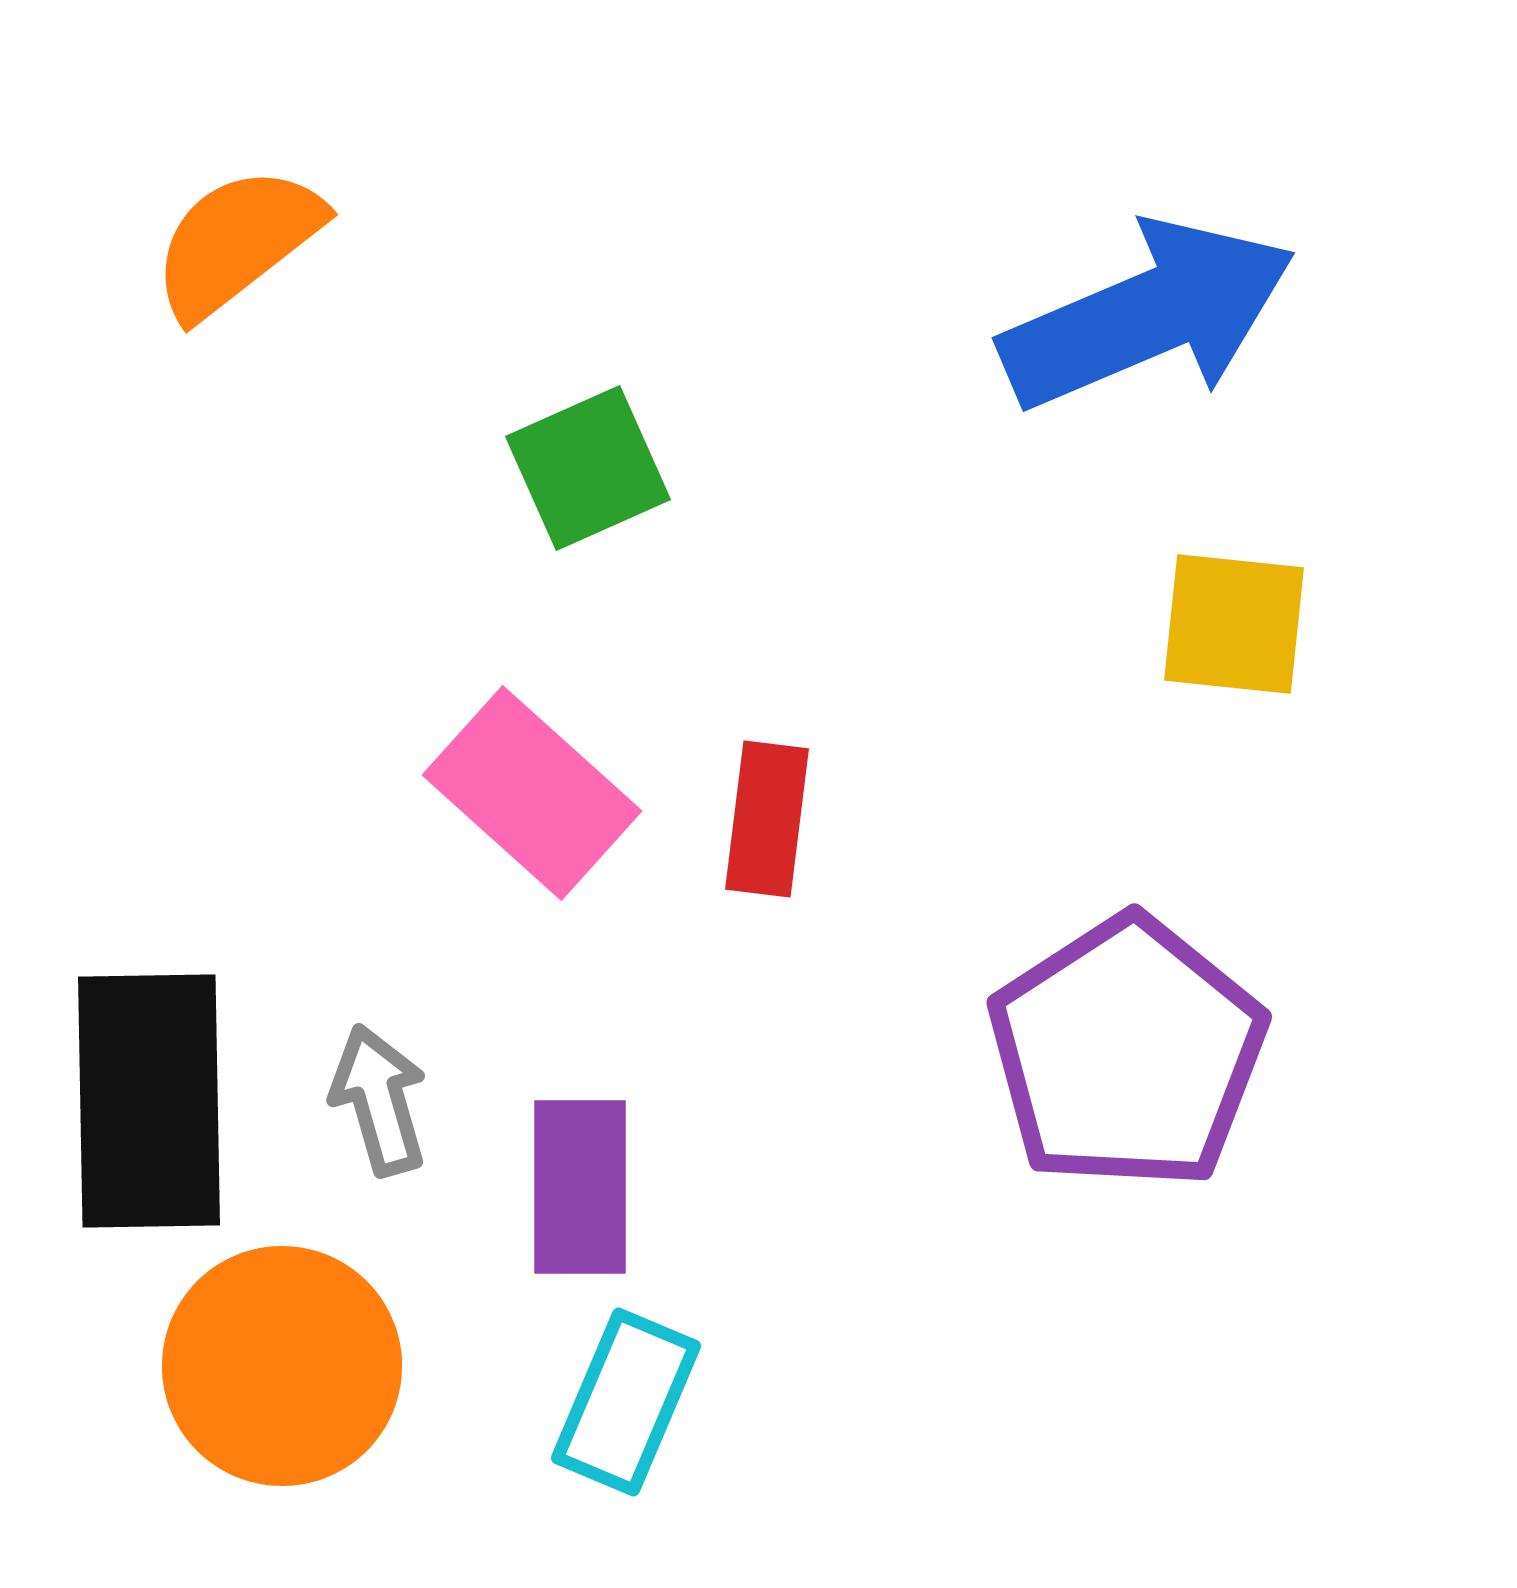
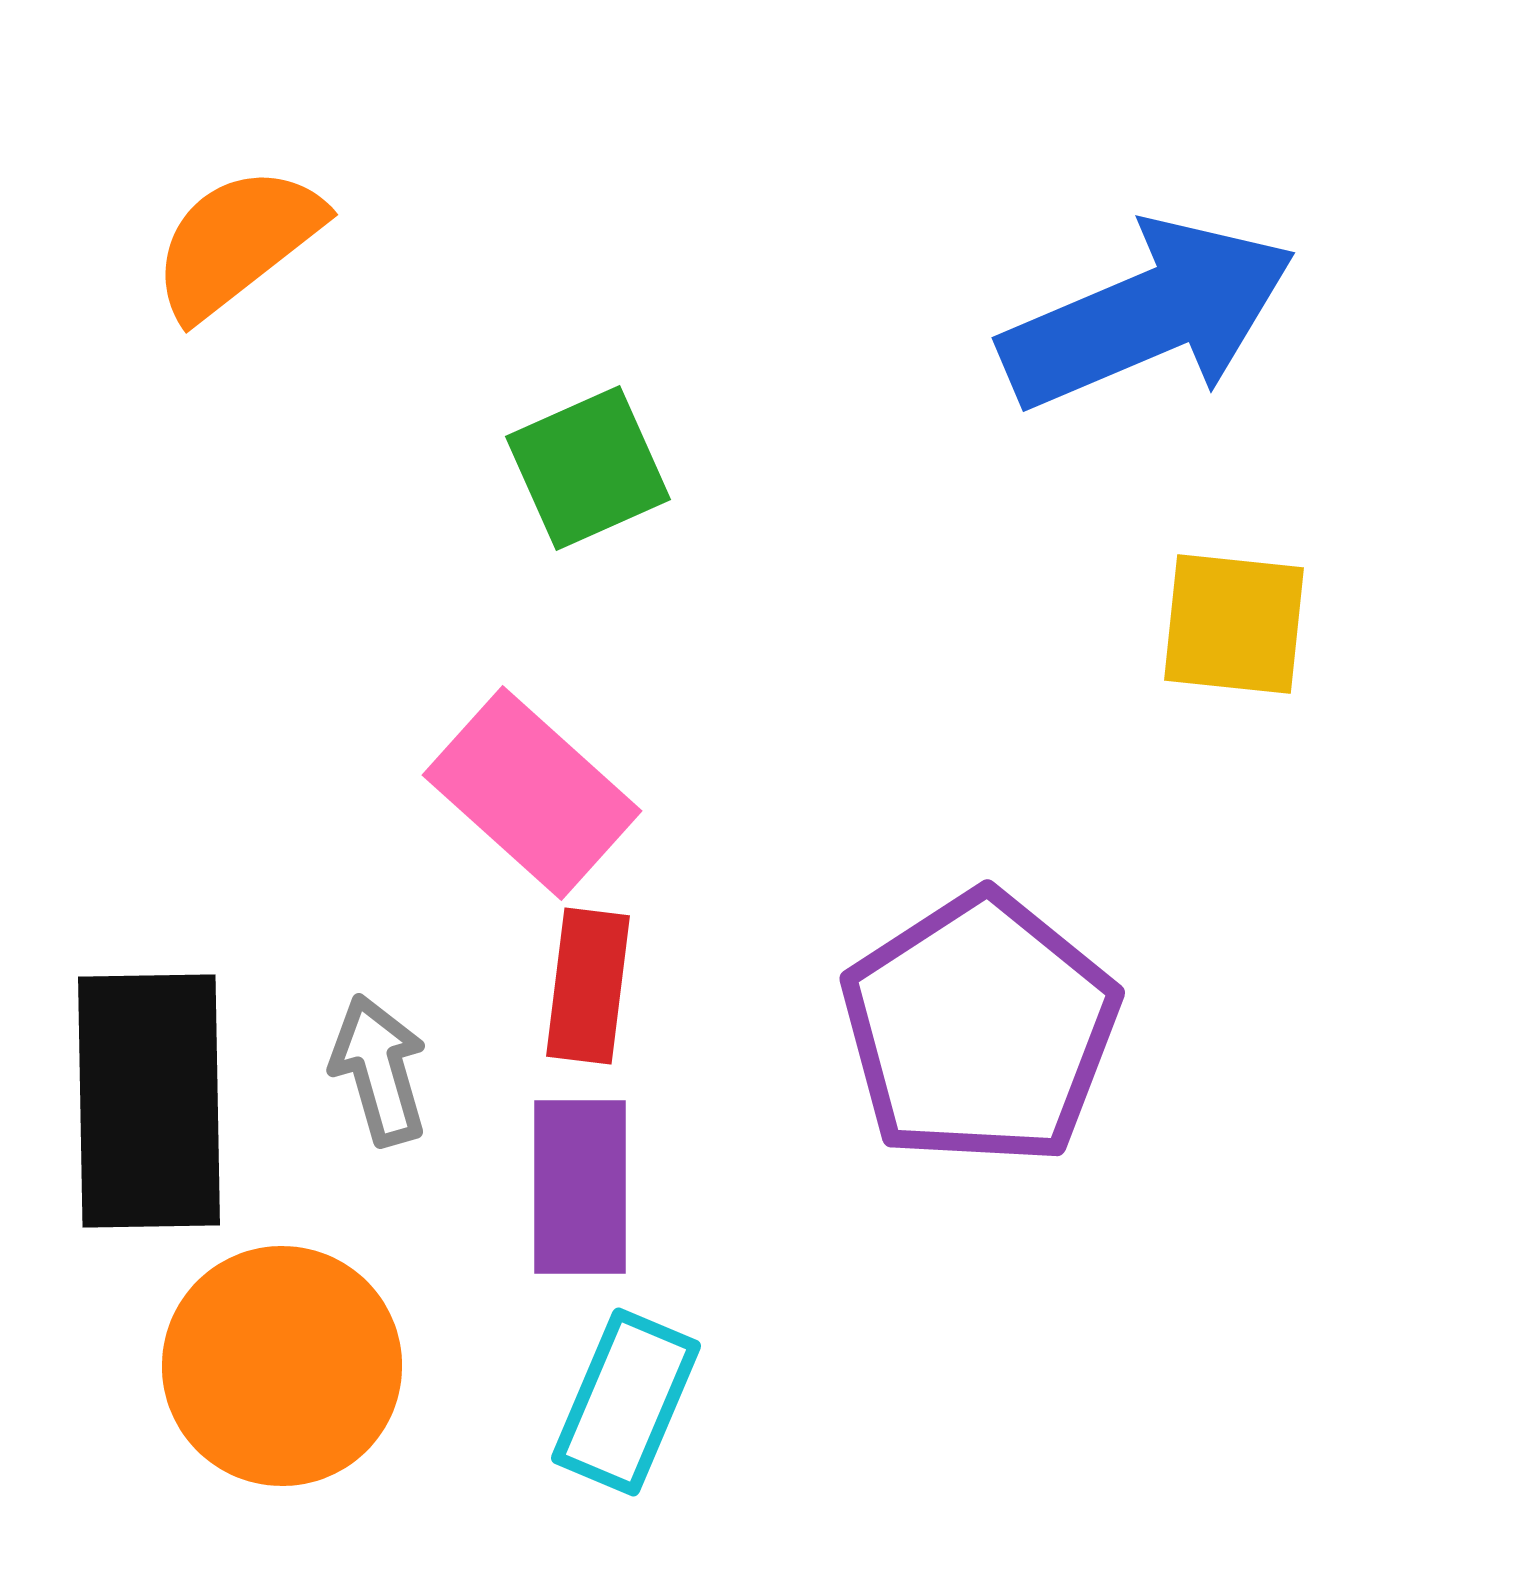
red rectangle: moved 179 px left, 167 px down
purple pentagon: moved 147 px left, 24 px up
gray arrow: moved 30 px up
